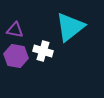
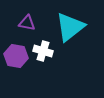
purple triangle: moved 12 px right, 7 px up
